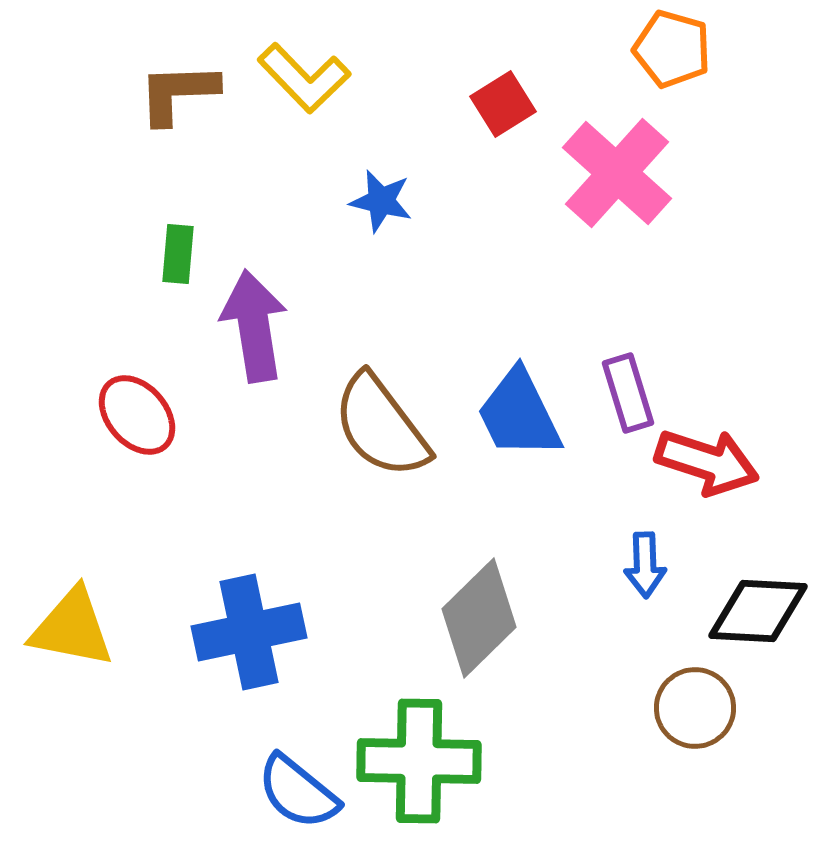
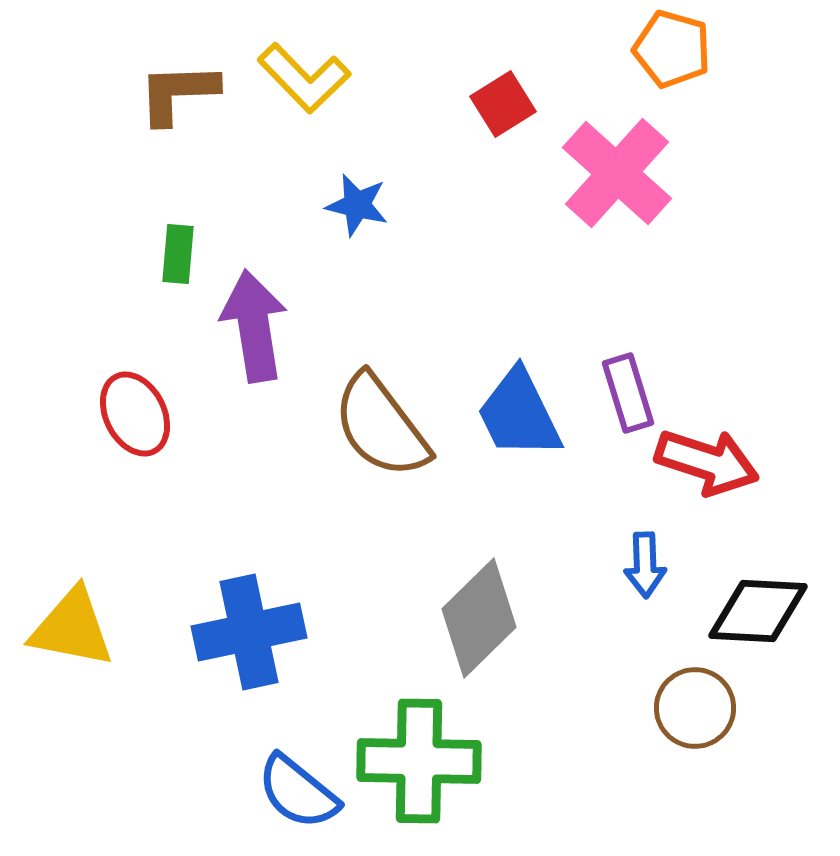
blue star: moved 24 px left, 4 px down
red ellipse: moved 2 px left, 1 px up; rotated 14 degrees clockwise
